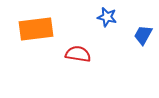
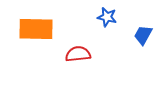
orange rectangle: rotated 8 degrees clockwise
red semicircle: rotated 15 degrees counterclockwise
